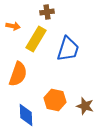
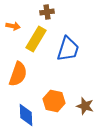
orange hexagon: moved 1 px left, 1 px down
